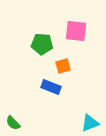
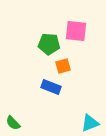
green pentagon: moved 7 px right
